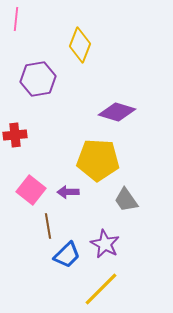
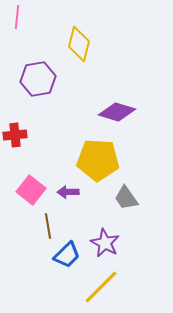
pink line: moved 1 px right, 2 px up
yellow diamond: moved 1 px left, 1 px up; rotated 8 degrees counterclockwise
gray trapezoid: moved 2 px up
purple star: moved 1 px up
yellow line: moved 2 px up
